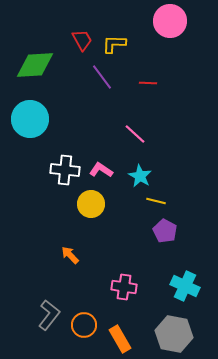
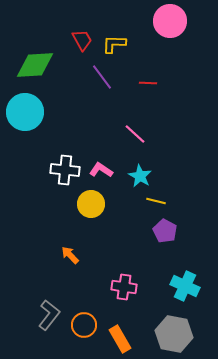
cyan circle: moved 5 px left, 7 px up
